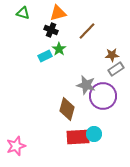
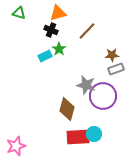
green triangle: moved 4 px left
gray rectangle: rotated 14 degrees clockwise
